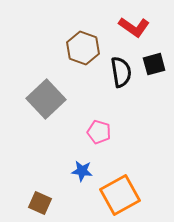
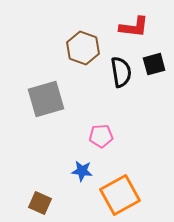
red L-shape: rotated 28 degrees counterclockwise
gray square: rotated 27 degrees clockwise
pink pentagon: moved 2 px right, 4 px down; rotated 20 degrees counterclockwise
